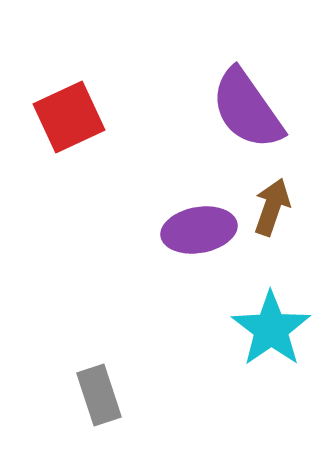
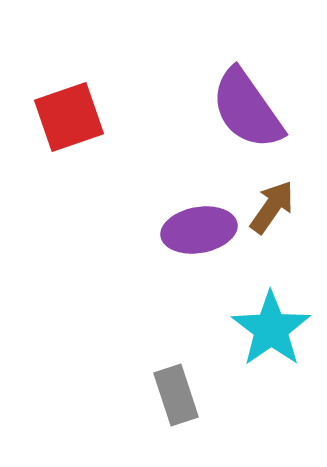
red square: rotated 6 degrees clockwise
brown arrow: rotated 16 degrees clockwise
gray rectangle: moved 77 px right
